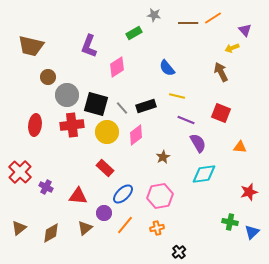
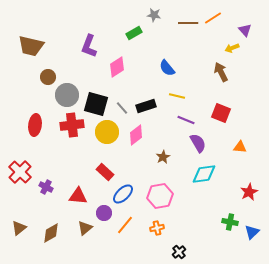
red rectangle at (105, 168): moved 4 px down
red star at (249, 192): rotated 12 degrees counterclockwise
